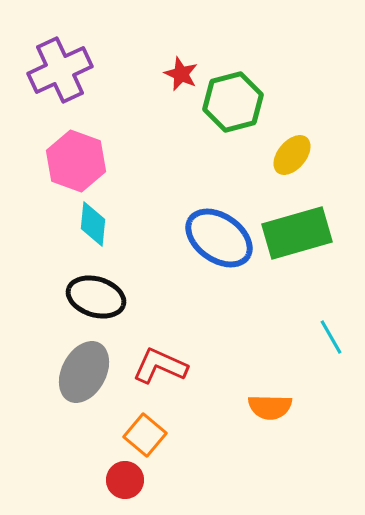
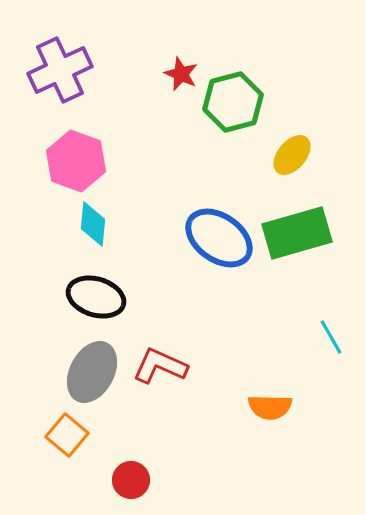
gray ellipse: moved 8 px right
orange square: moved 78 px left
red circle: moved 6 px right
